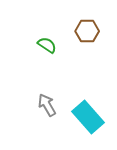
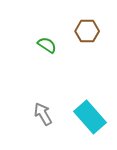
gray arrow: moved 4 px left, 9 px down
cyan rectangle: moved 2 px right
